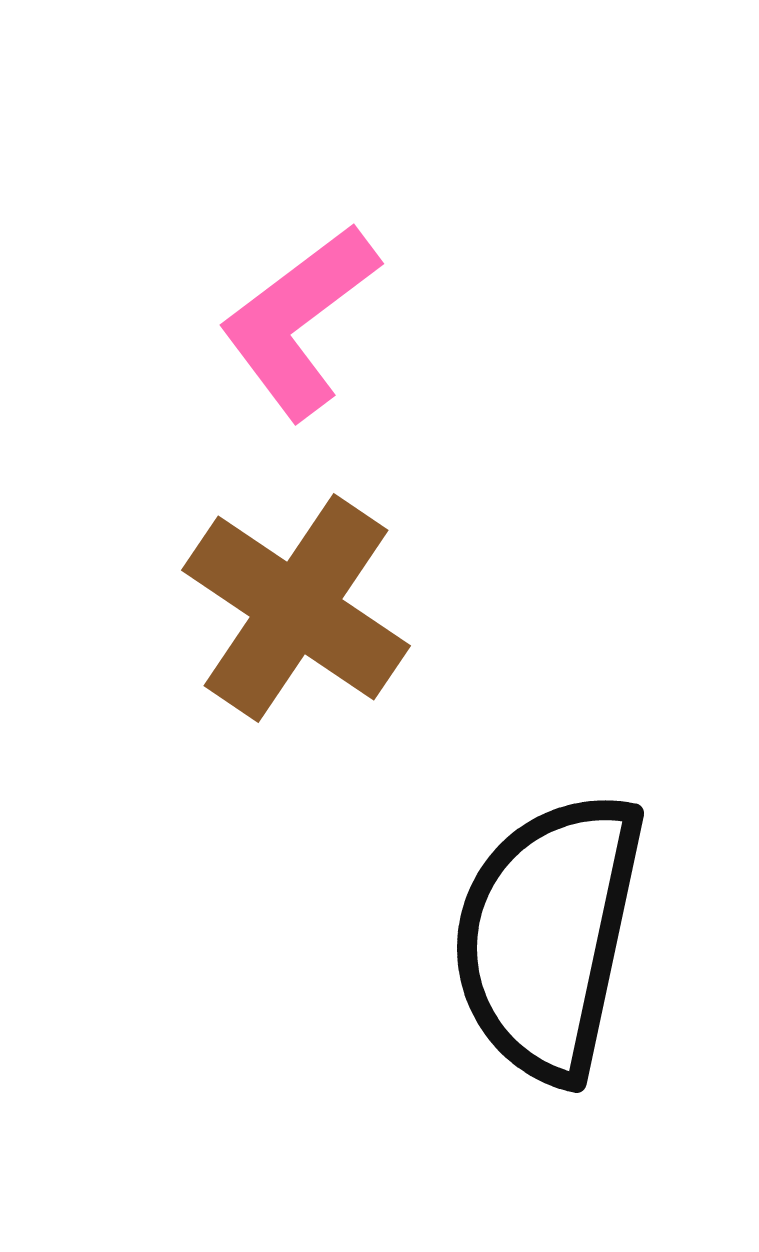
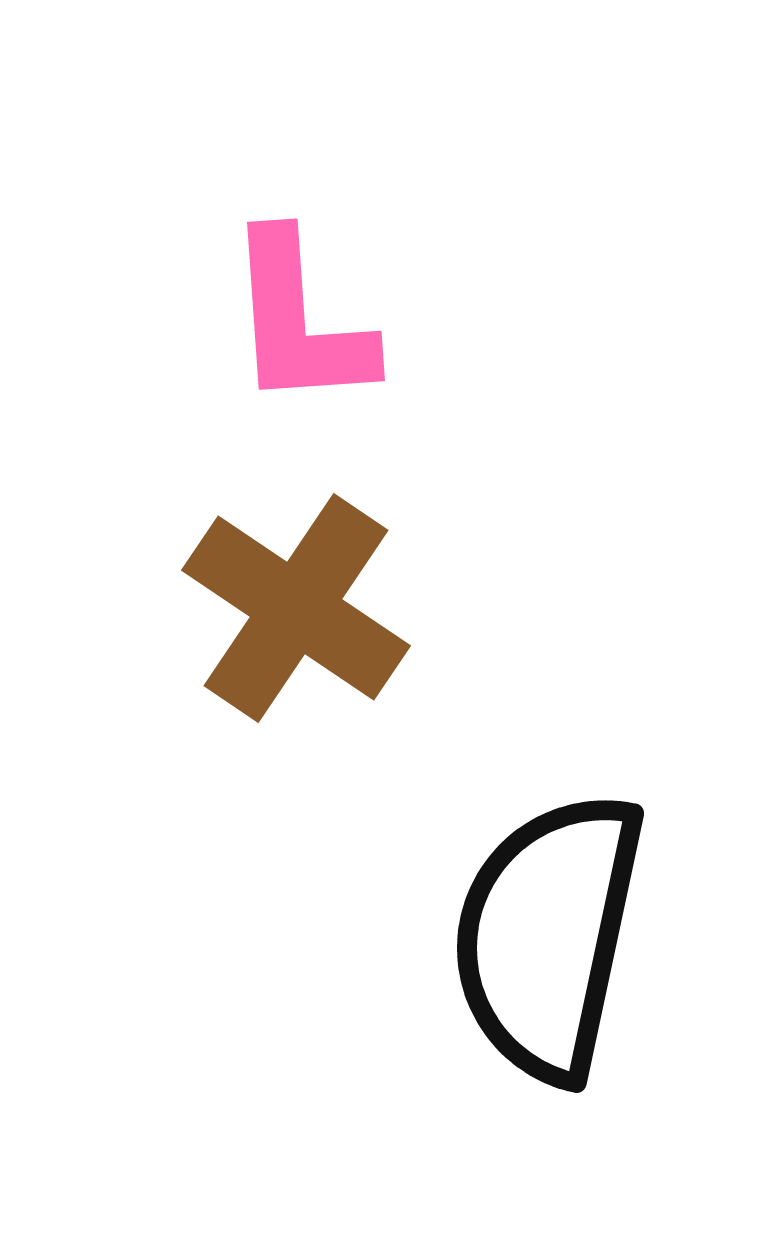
pink L-shape: rotated 57 degrees counterclockwise
